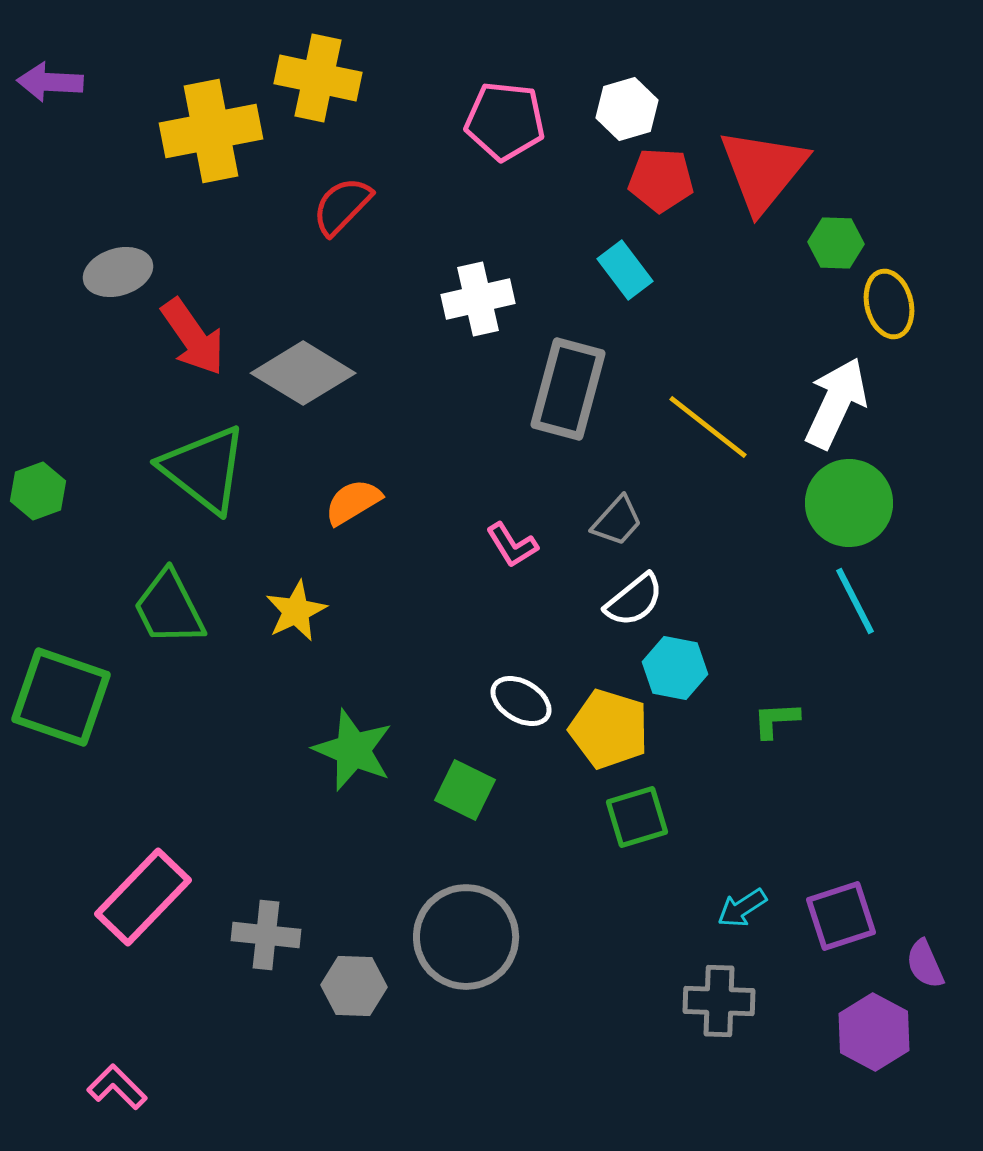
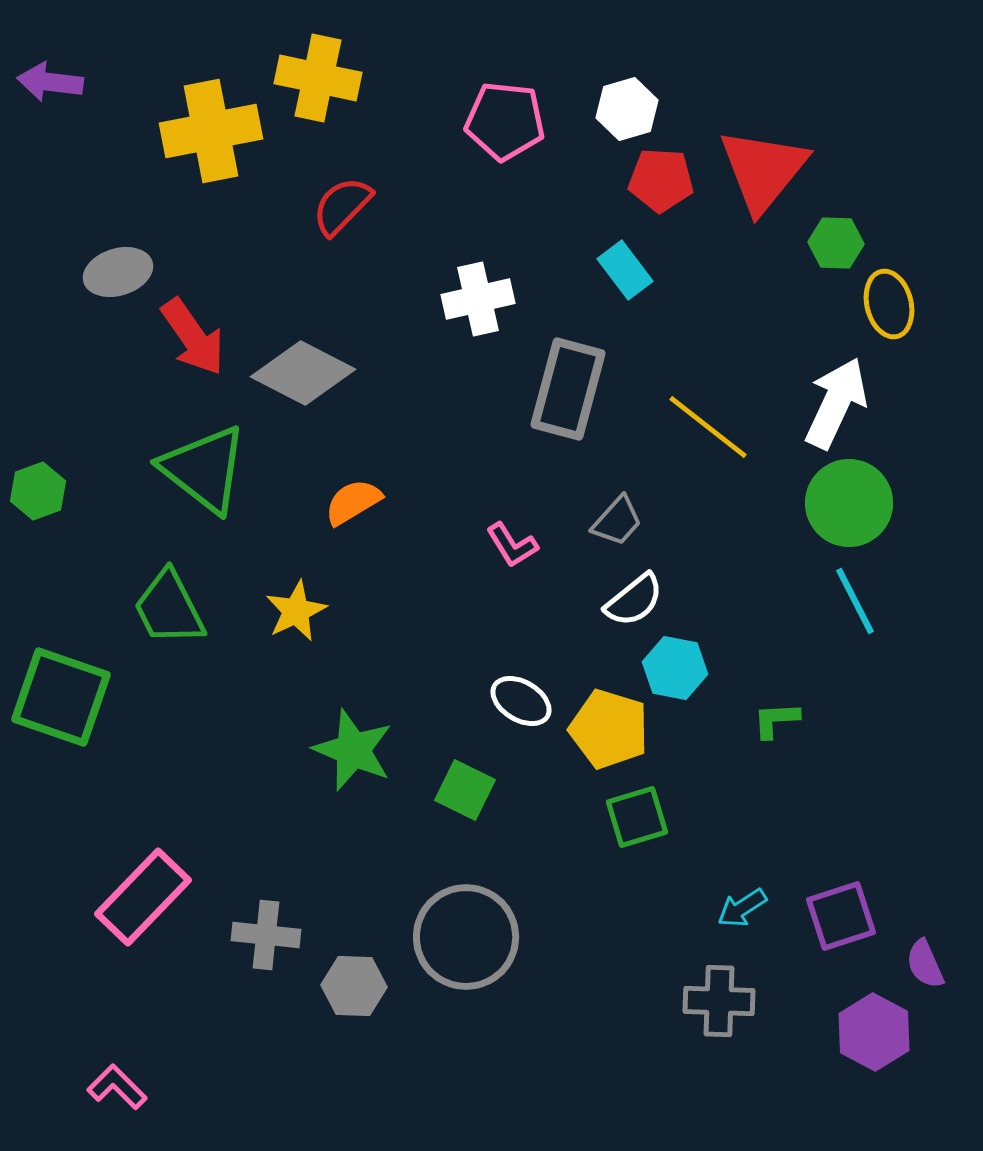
purple arrow at (50, 82): rotated 4 degrees clockwise
gray diamond at (303, 373): rotated 4 degrees counterclockwise
